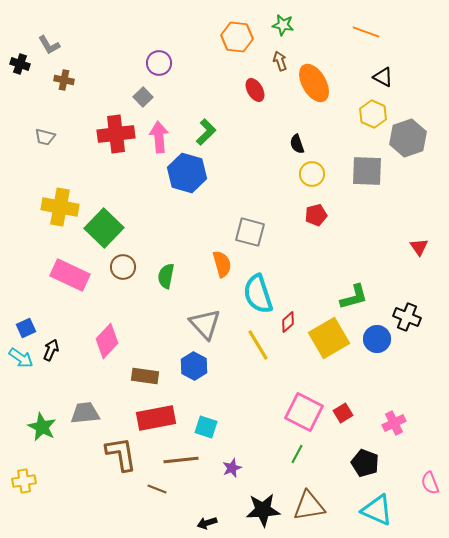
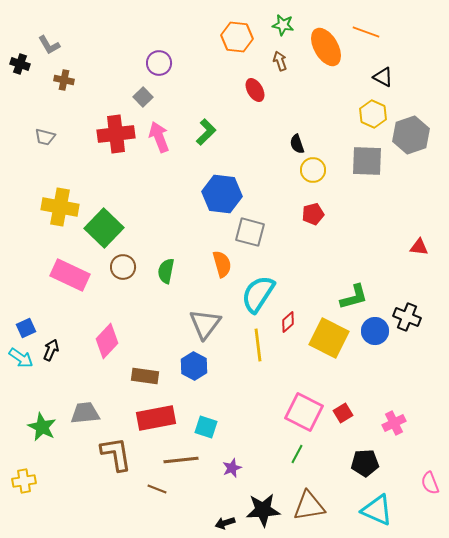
orange ellipse at (314, 83): moved 12 px right, 36 px up
pink arrow at (159, 137): rotated 16 degrees counterclockwise
gray hexagon at (408, 138): moved 3 px right, 3 px up
gray square at (367, 171): moved 10 px up
blue hexagon at (187, 173): moved 35 px right, 21 px down; rotated 9 degrees counterclockwise
yellow circle at (312, 174): moved 1 px right, 4 px up
red pentagon at (316, 215): moved 3 px left, 1 px up
red triangle at (419, 247): rotated 48 degrees counterclockwise
green semicircle at (166, 276): moved 5 px up
cyan semicircle at (258, 294): rotated 51 degrees clockwise
gray triangle at (205, 324): rotated 20 degrees clockwise
yellow square at (329, 338): rotated 33 degrees counterclockwise
blue circle at (377, 339): moved 2 px left, 8 px up
yellow line at (258, 345): rotated 24 degrees clockwise
brown L-shape at (121, 454): moved 5 px left
black pentagon at (365, 463): rotated 24 degrees counterclockwise
black arrow at (207, 523): moved 18 px right
